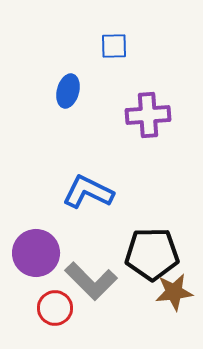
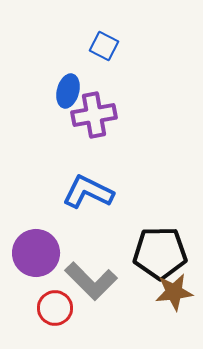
blue square: moved 10 px left; rotated 28 degrees clockwise
purple cross: moved 54 px left; rotated 6 degrees counterclockwise
black pentagon: moved 8 px right, 1 px up
